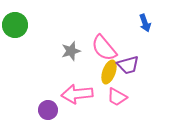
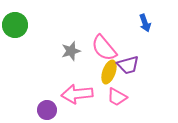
purple circle: moved 1 px left
